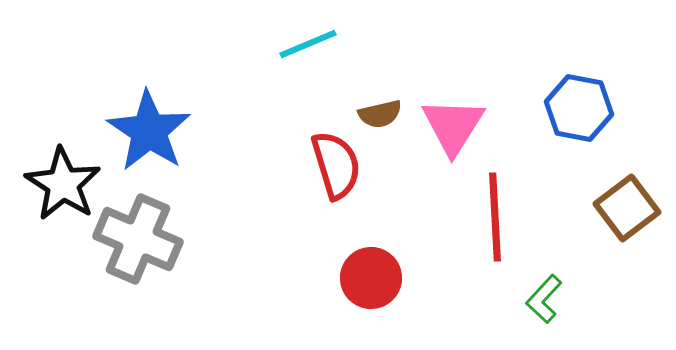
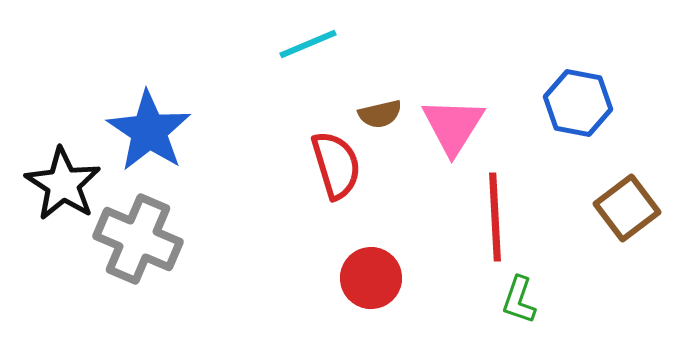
blue hexagon: moved 1 px left, 5 px up
green L-shape: moved 25 px left, 1 px down; rotated 24 degrees counterclockwise
